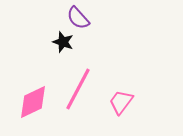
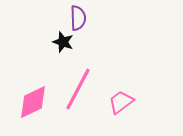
purple semicircle: rotated 140 degrees counterclockwise
pink trapezoid: rotated 16 degrees clockwise
